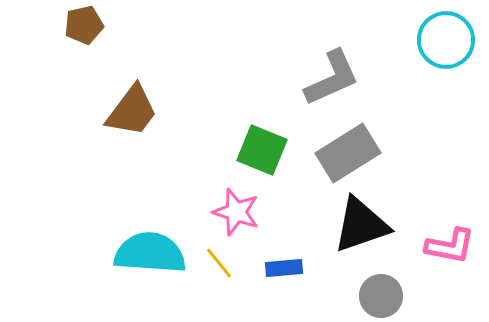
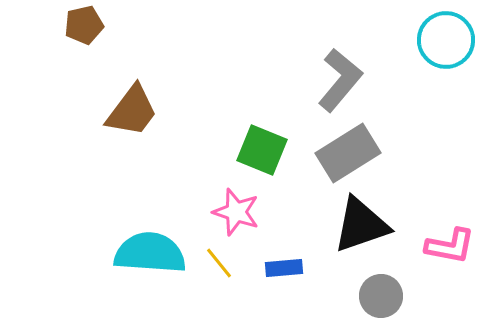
gray L-shape: moved 8 px right, 2 px down; rotated 26 degrees counterclockwise
